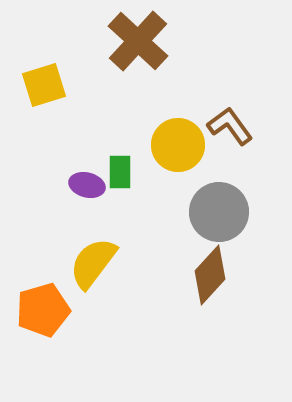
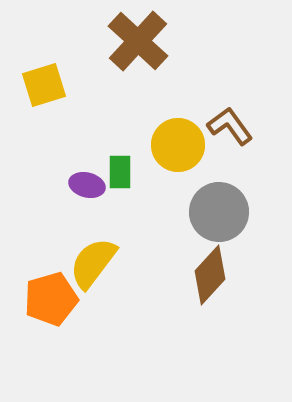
orange pentagon: moved 8 px right, 11 px up
